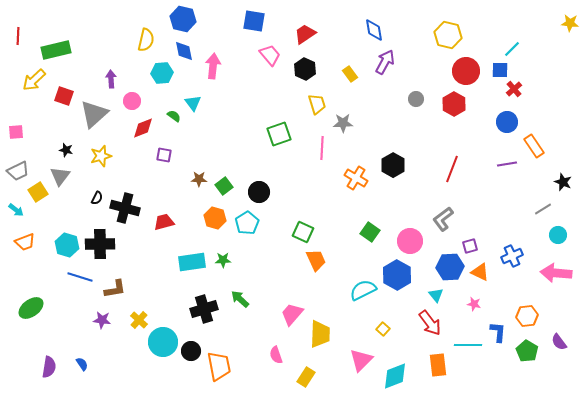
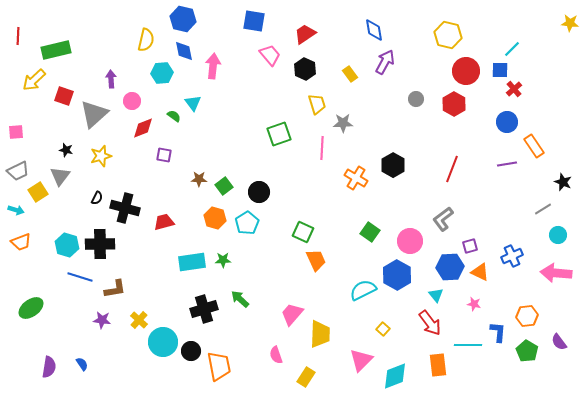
cyan arrow at (16, 210): rotated 21 degrees counterclockwise
orange trapezoid at (25, 242): moved 4 px left
